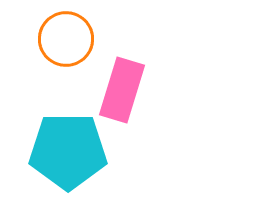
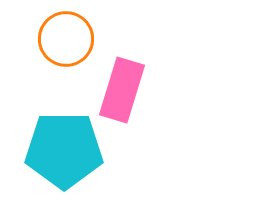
cyan pentagon: moved 4 px left, 1 px up
